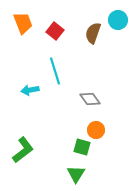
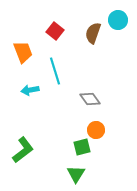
orange trapezoid: moved 29 px down
green square: rotated 30 degrees counterclockwise
